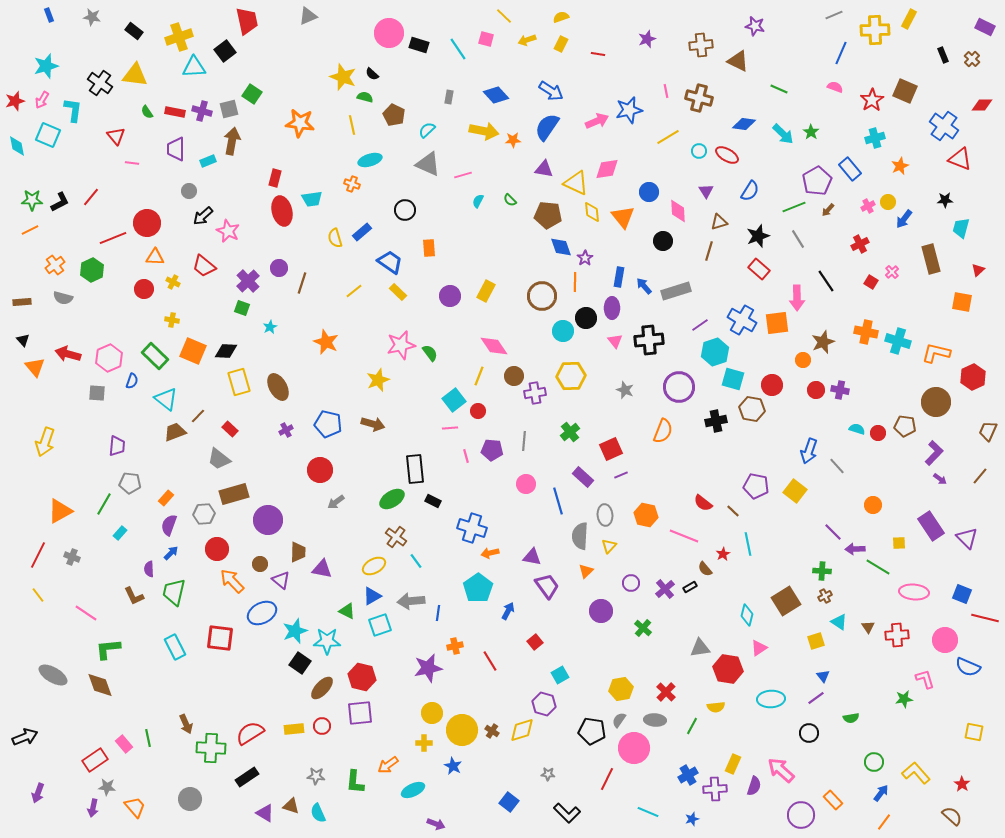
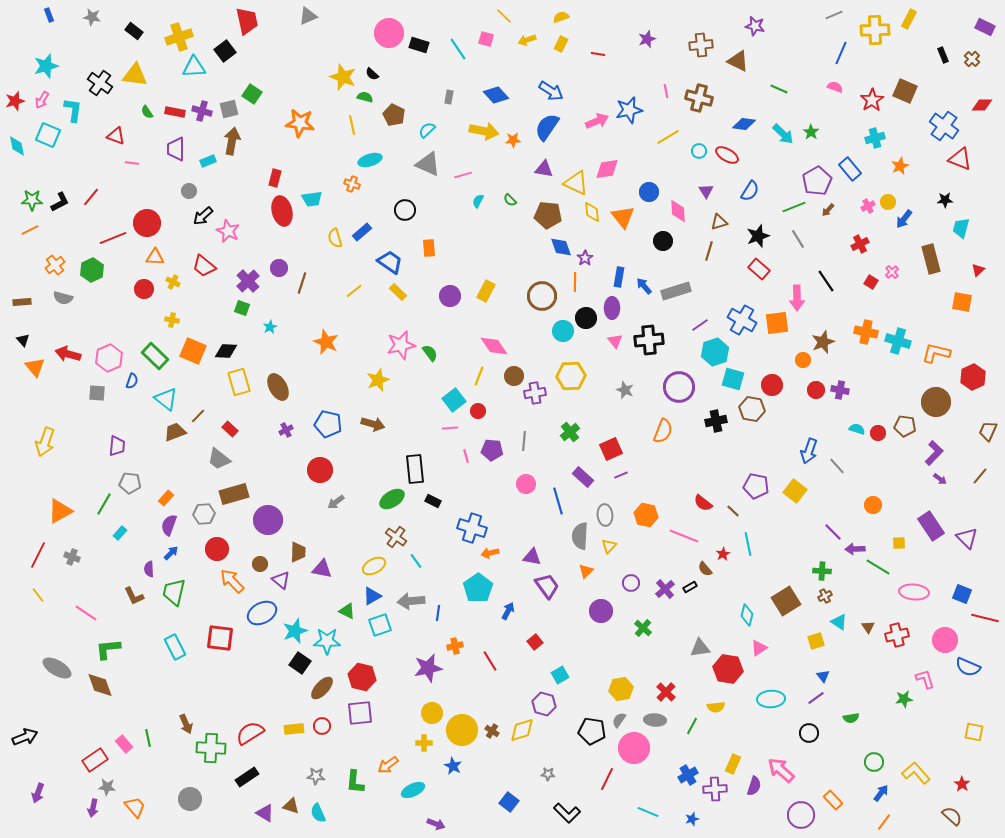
red triangle at (116, 136): rotated 30 degrees counterclockwise
red cross at (897, 635): rotated 10 degrees counterclockwise
gray ellipse at (53, 675): moved 4 px right, 7 px up
